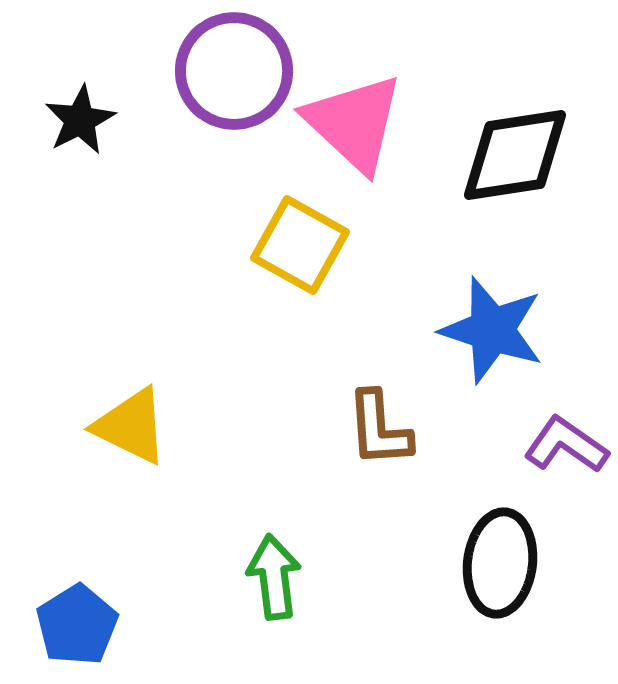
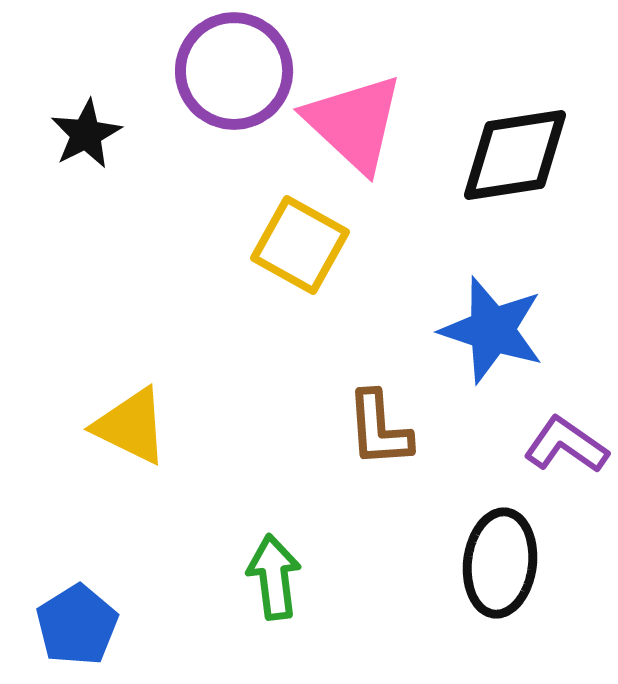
black star: moved 6 px right, 14 px down
